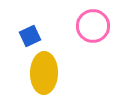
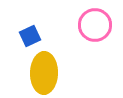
pink circle: moved 2 px right, 1 px up
